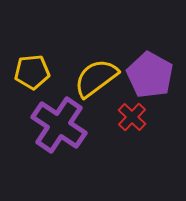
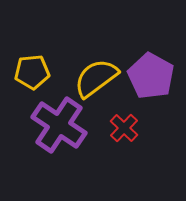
purple pentagon: moved 1 px right, 1 px down
red cross: moved 8 px left, 11 px down
